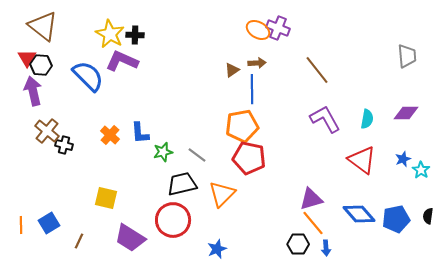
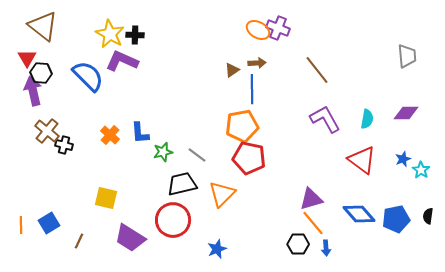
black hexagon at (41, 65): moved 8 px down
